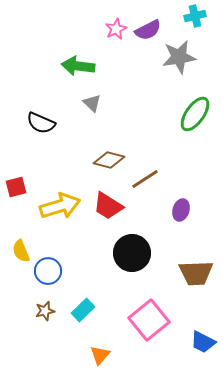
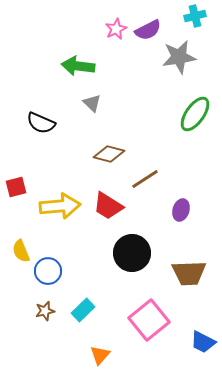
brown diamond: moved 6 px up
yellow arrow: rotated 12 degrees clockwise
brown trapezoid: moved 7 px left
